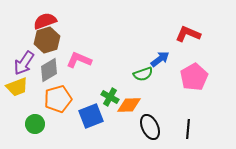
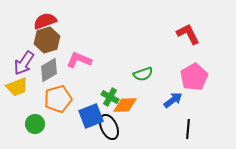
red L-shape: rotated 40 degrees clockwise
blue arrow: moved 13 px right, 41 px down
orange diamond: moved 4 px left
black ellipse: moved 41 px left
